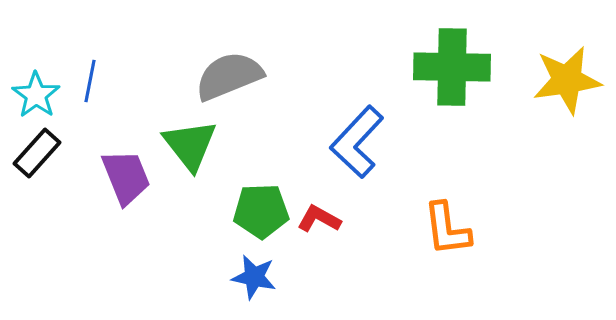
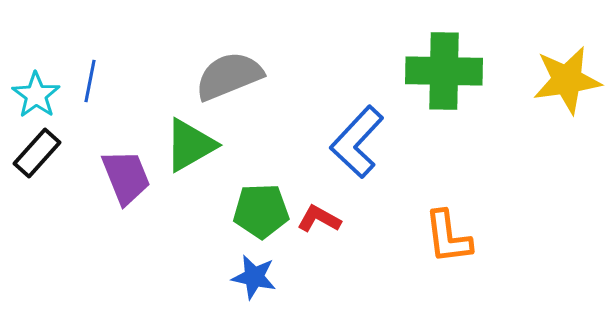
green cross: moved 8 px left, 4 px down
green triangle: rotated 38 degrees clockwise
orange L-shape: moved 1 px right, 8 px down
